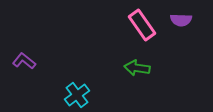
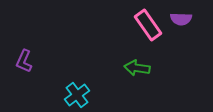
purple semicircle: moved 1 px up
pink rectangle: moved 6 px right
purple L-shape: rotated 105 degrees counterclockwise
